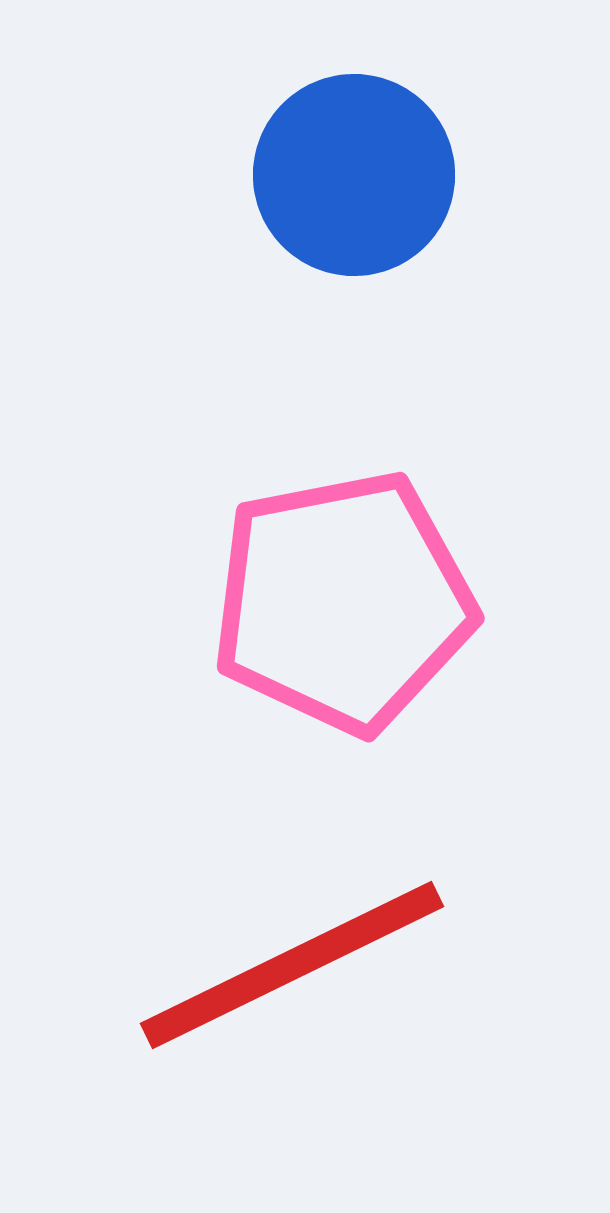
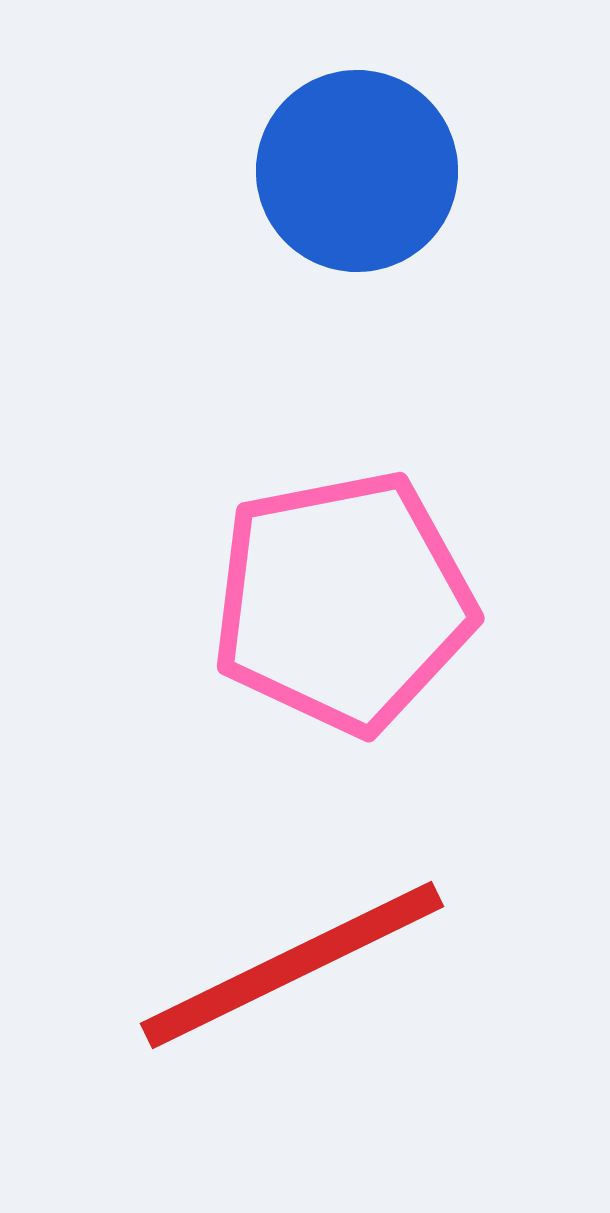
blue circle: moved 3 px right, 4 px up
